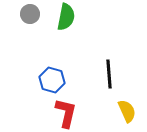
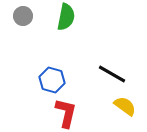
gray circle: moved 7 px left, 2 px down
black line: moved 3 px right; rotated 56 degrees counterclockwise
yellow semicircle: moved 2 px left, 5 px up; rotated 30 degrees counterclockwise
